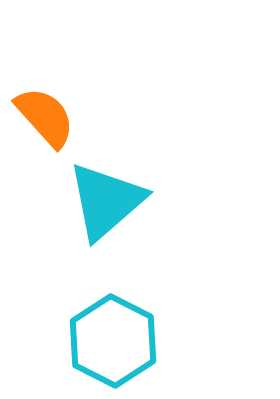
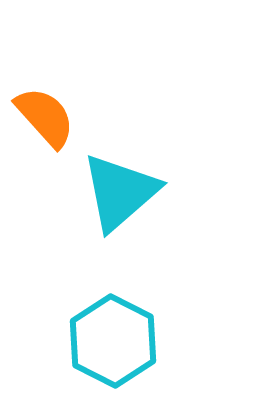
cyan triangle: moved 14 px right, 9 px up
